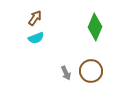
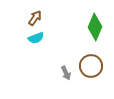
brown circle: moved 5 px up
